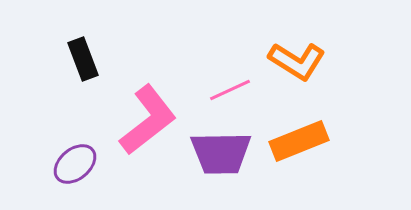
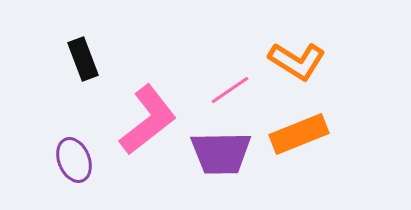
pink line: rotated 9 degrees counterclockwise
orange rectangle: moved 7 px up
purple ellipse: moved 1 px left, 4 px up; rotated 72 degrees counterclockwise
